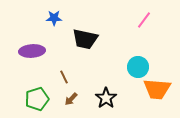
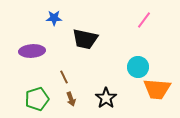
brown arrow: rotated 64 degrees counterclockwise
